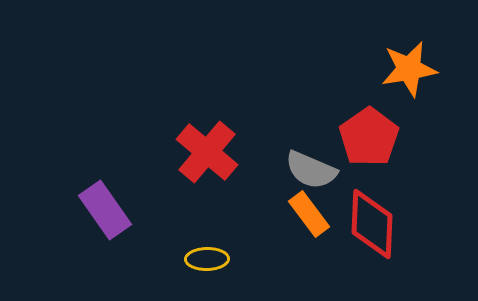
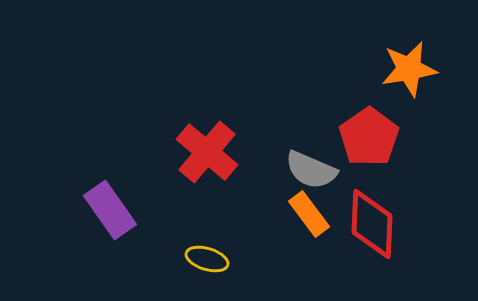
purple rectangle: moved 5 px right
yellow ellipse: rotated 18 degrees clockwise
